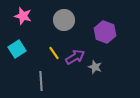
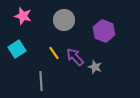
purple hexagon: moved 1 px left, 1 px up
purple arrow: rotated 102 degrees counterclockwise
